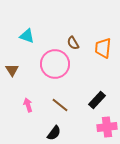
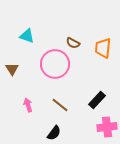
brown semicircle: rotated 32 degrees counterclockwise
brown triangle: moved 1 px up
